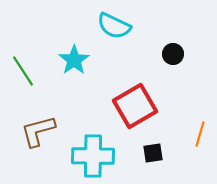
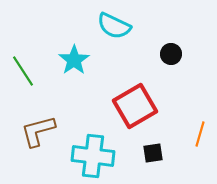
black circle: moved 2 px left
cyan cross: rotated 6 degrees clockwise
